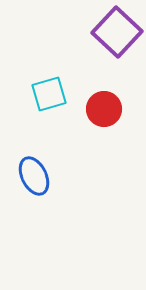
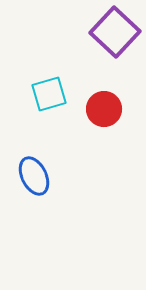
purple square: moved 2 px left
